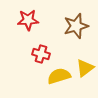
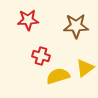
brown star: rotated 15 degrees clockwise
red cross: moved 2 px down
yellow semicircle: moved 1 px left
